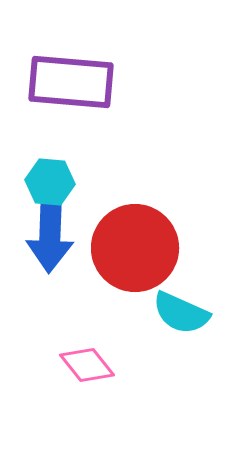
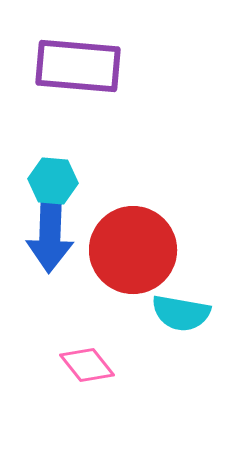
purple rectangle: moved 7 px right, 16 px up
cyan hexagon: moved 3 px right, 1 px up
red circle: moved 2 px left, 2 px down
cyan semicircle: rotated 14 degrees counterclockwise
